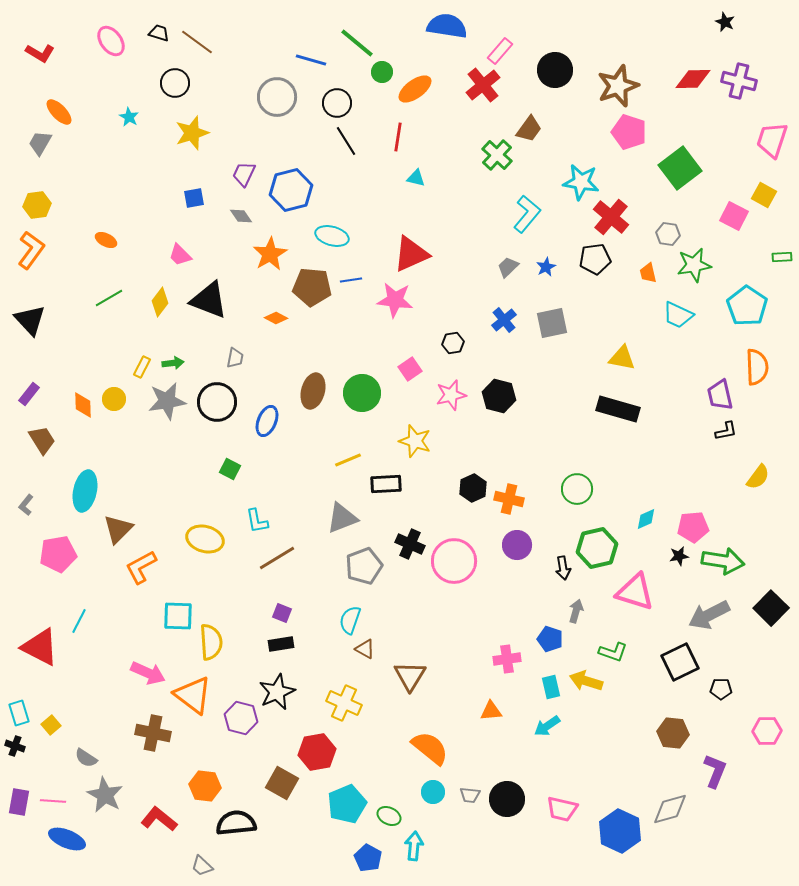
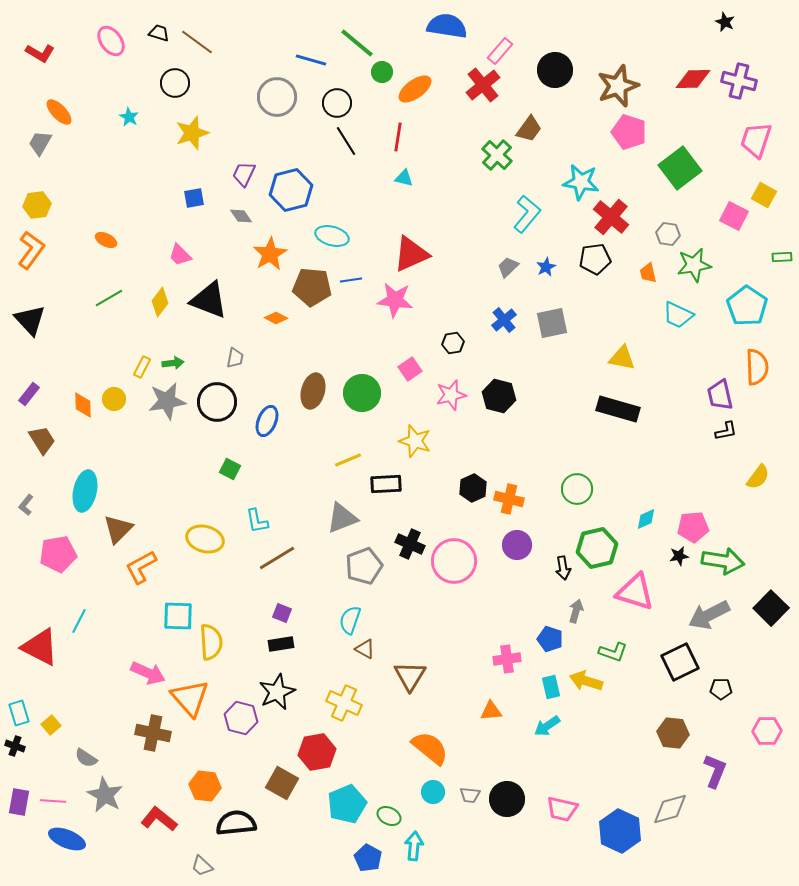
pink trapezoid at (772, 140): moved 16 px left
cyan triangle at (416, 178): moved 12 px left
orange triangle at (193, 695): moved 3 px left, 3 px down; rotated 12 degrees clockwise
